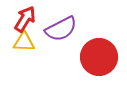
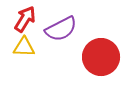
yellow triangle: moved 5 px down
red circle: moved 2 px right
